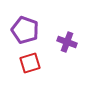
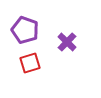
purple cross: rotated 24 degrees clockwise
